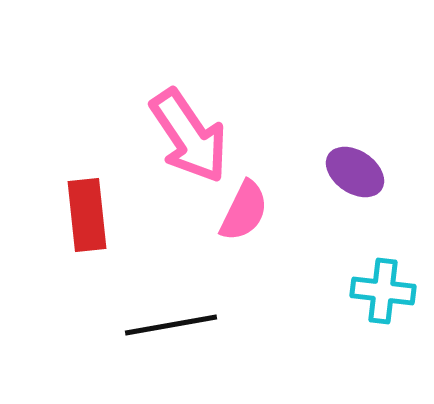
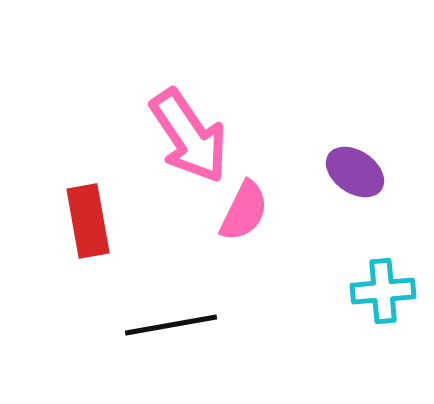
red rectangle: moved 1 px right, 6 px down; rotated 4 degrees counterclockwise
cyan cross: rotated 12 degrees counterclockwise
